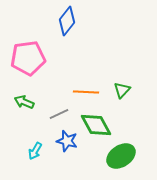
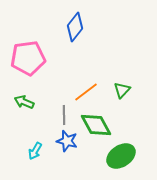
blue diamond: moved 8 px right, 6 px down
orange line: rotated 40 degrees counterclockwise
gray line: moved 5 px right, 1 px down; rotated 66 degrees counterclockwise
